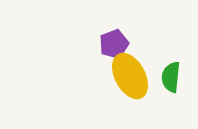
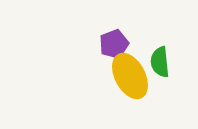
green semicircle: moved 11 px left, 15 px up; rotated 12 degrees counterclockwise
